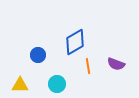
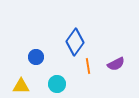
blue diamond: rotated 24 degrees counterclockwise
blue circle: moved 2 px left, 2 px down
purple semicircle: rotated 48 degrees counterclockwise
yellow triangle: moved 1 px right, 1 px down
